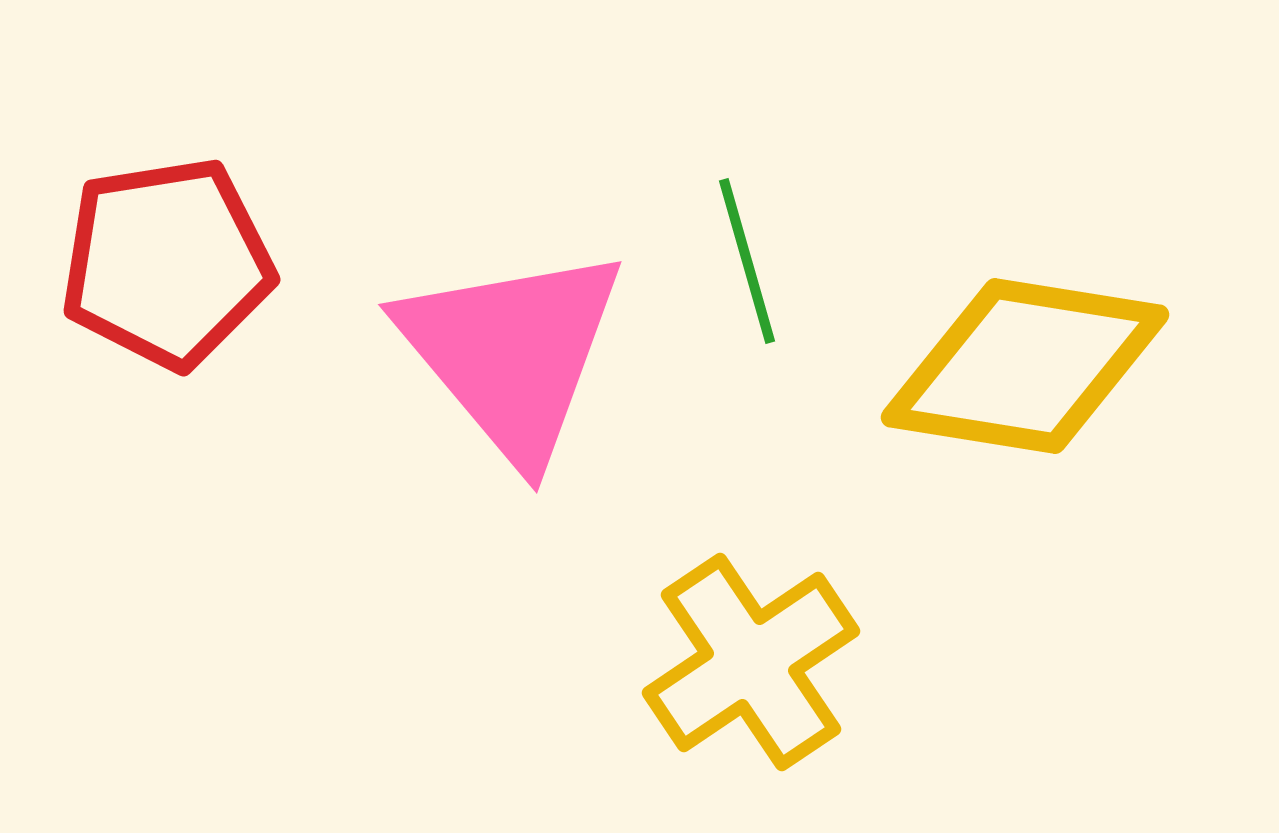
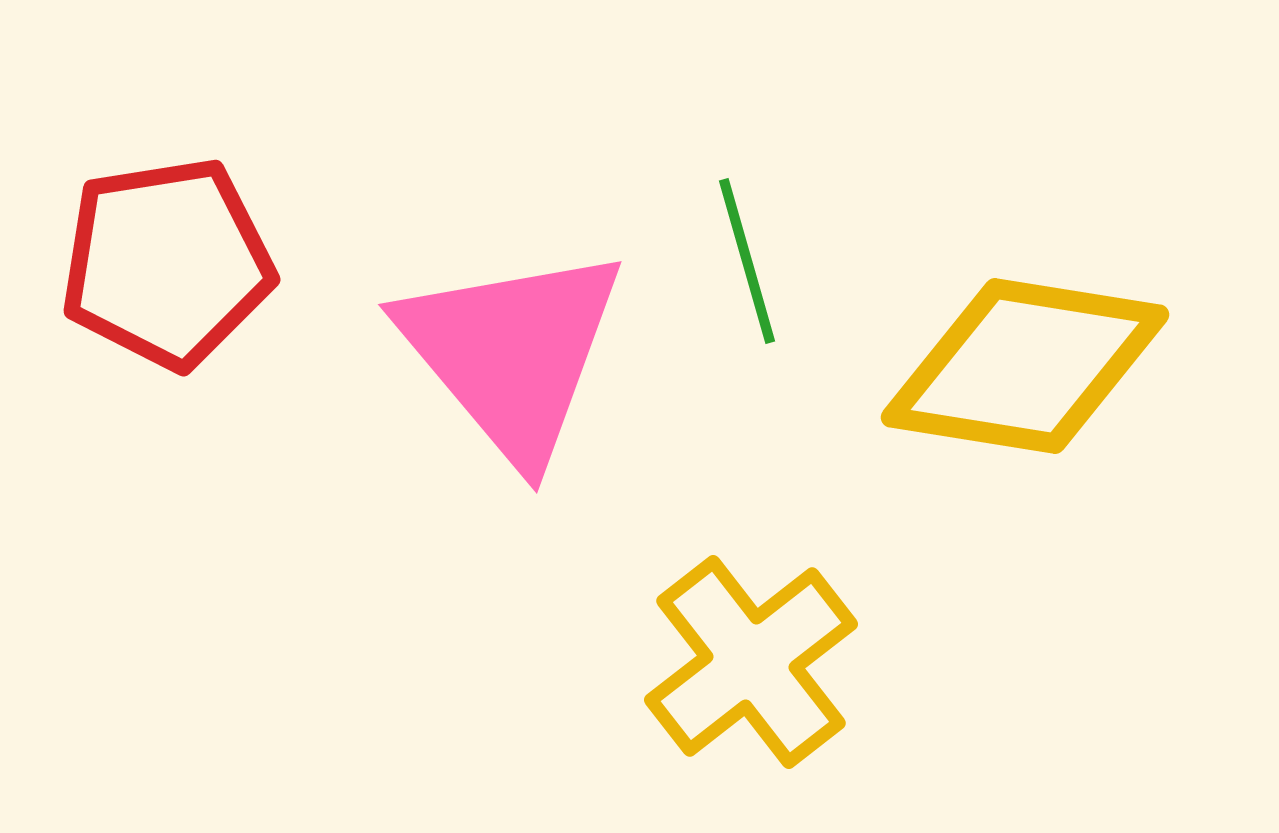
yellow cross: rotated 4 degrees counterclockwise
